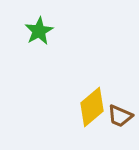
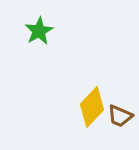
yellow diamond: rotated 6 degrees counterclockwise
